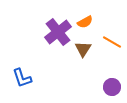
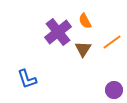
orange semicircle: moved 1 px up; rotated 91 degrees clockwise
orange line: rotated 66 degrees counterclockwise
blue L-shape: moved 5 px right, 1 px down
purple circle: moved 2 px right, 3 px down
